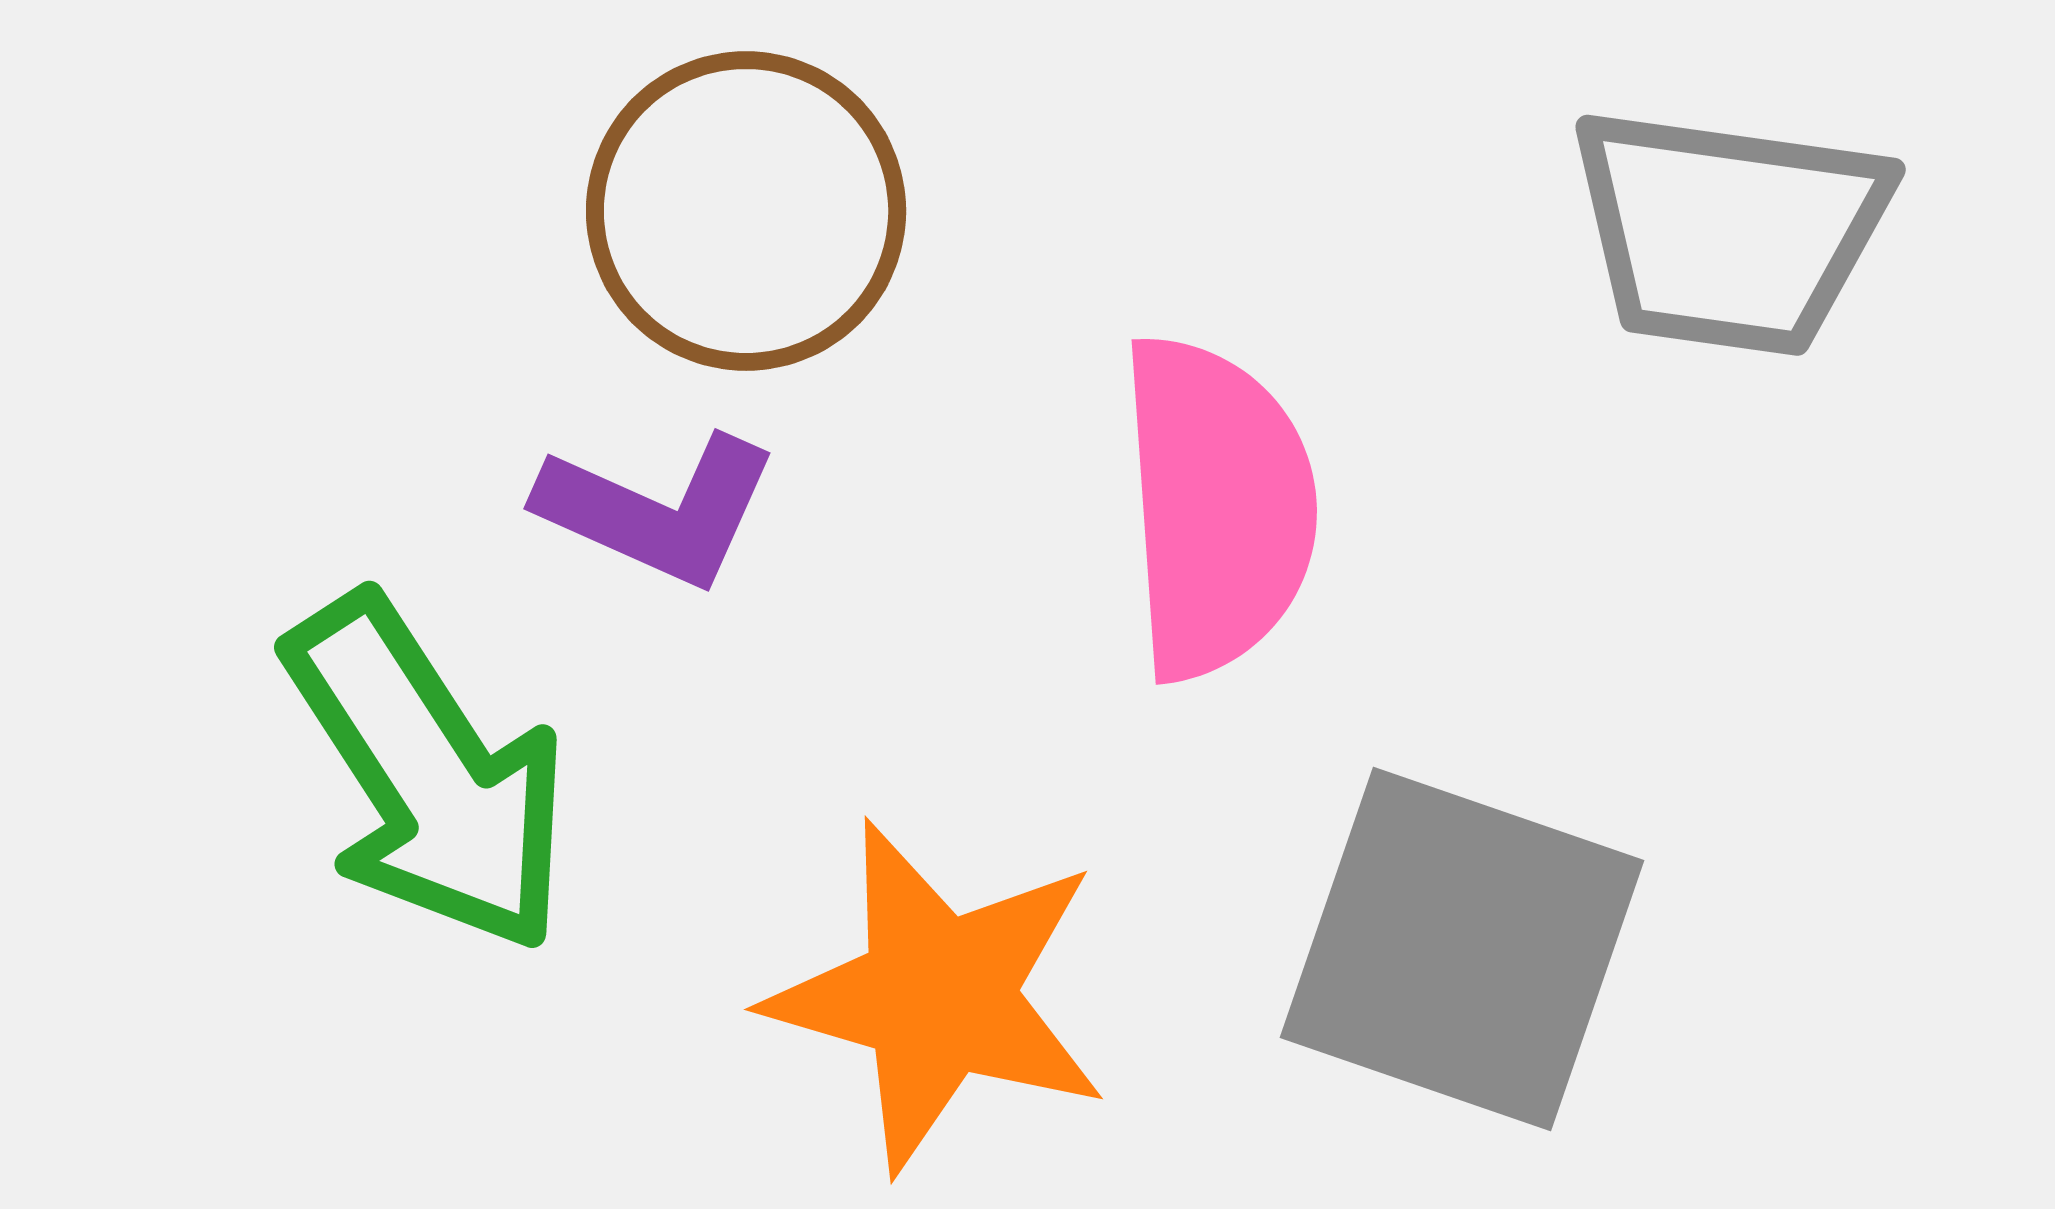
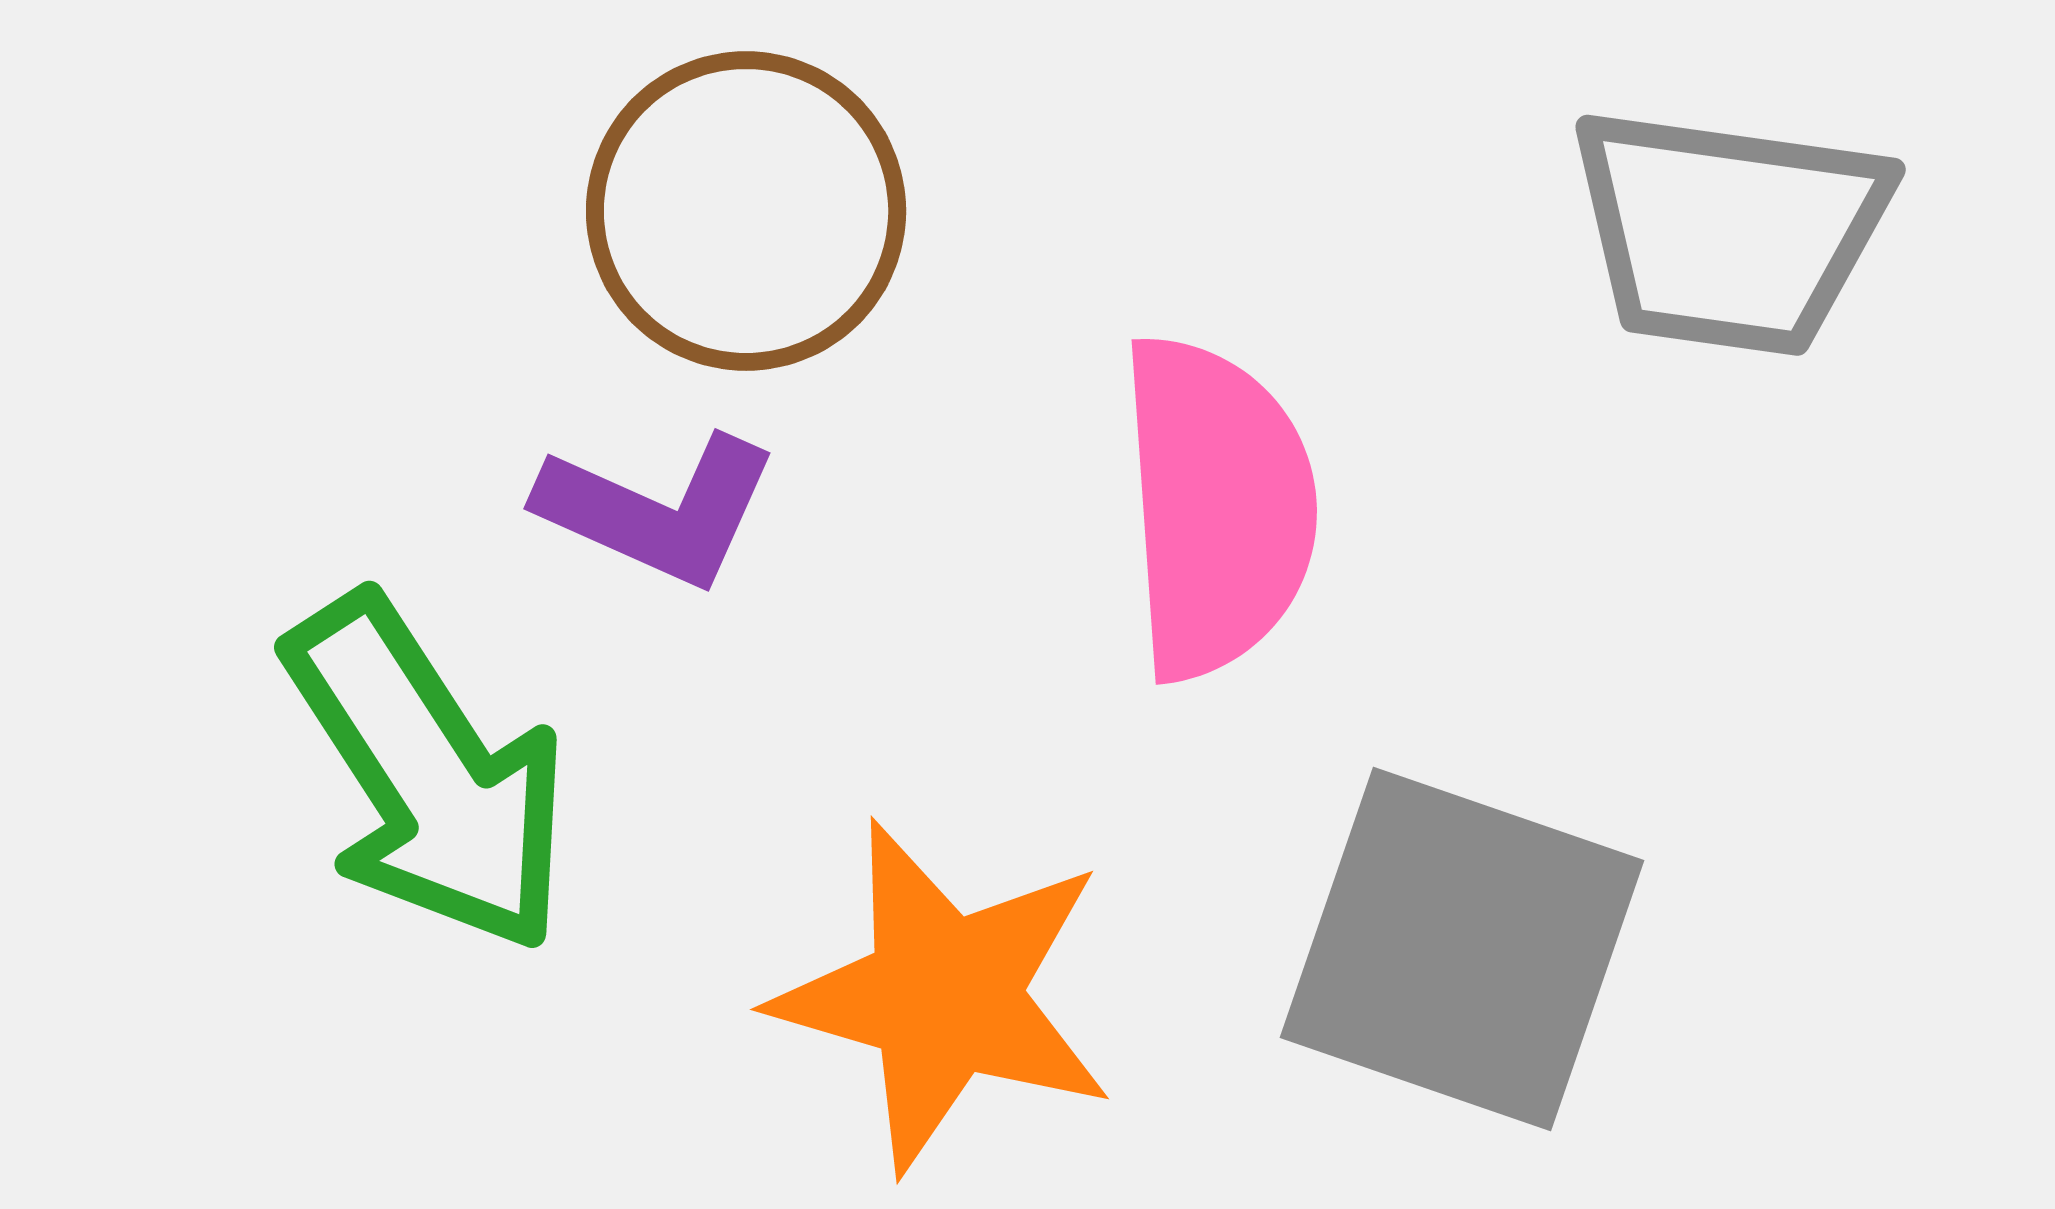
orange star: moved 6 px right
